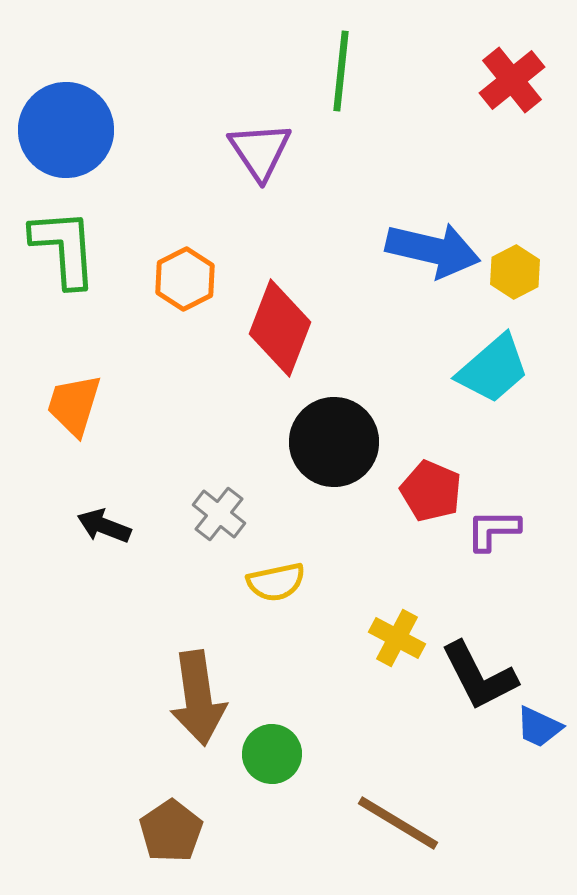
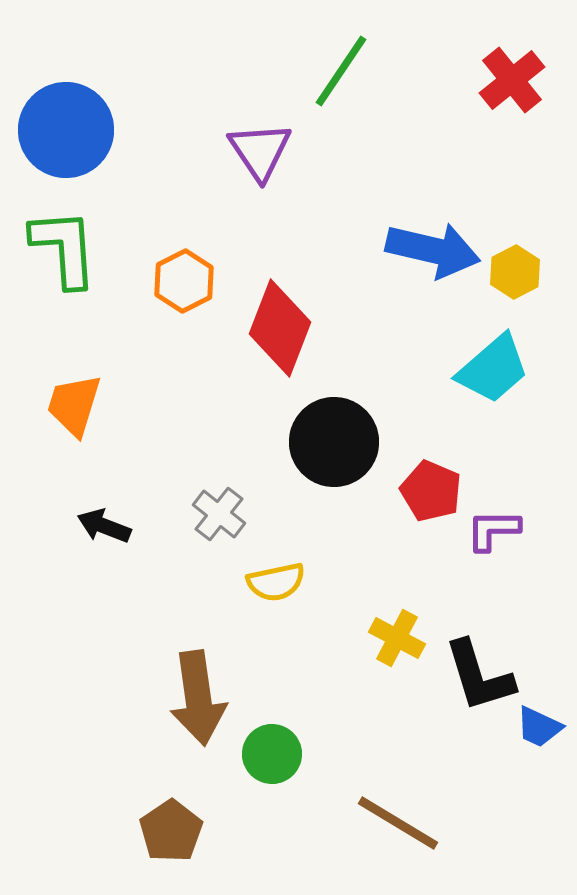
green line: rotated 28 degrees clockwise
orange hexagon: moved 1 px left, 2 px down
black L-shape: rotated 10 degrees clockwise
